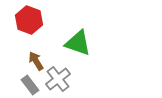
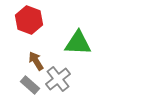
green triangle: rotated 16 degrees counterclockwise
gray rectangle: rotated 12 degrees counterclockwise
